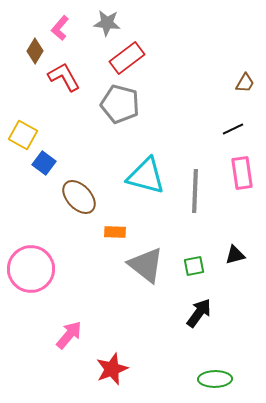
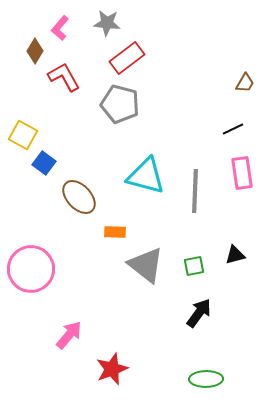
green ellipse: moved 9 px left
